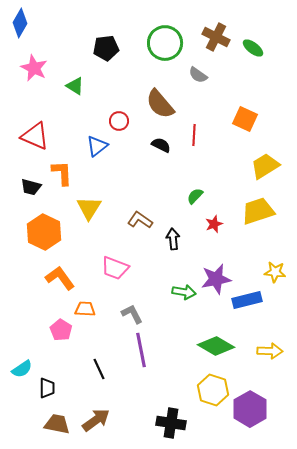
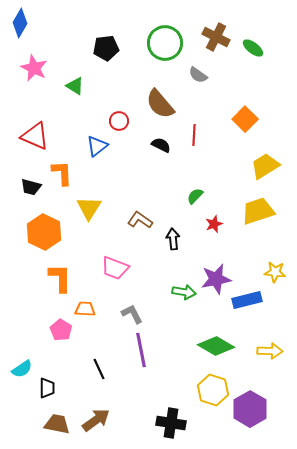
orange square at (245, 119): rotated 20 degrees clockwise
orange L-shape at (60, 278): rotated 36 degrees clockwise
